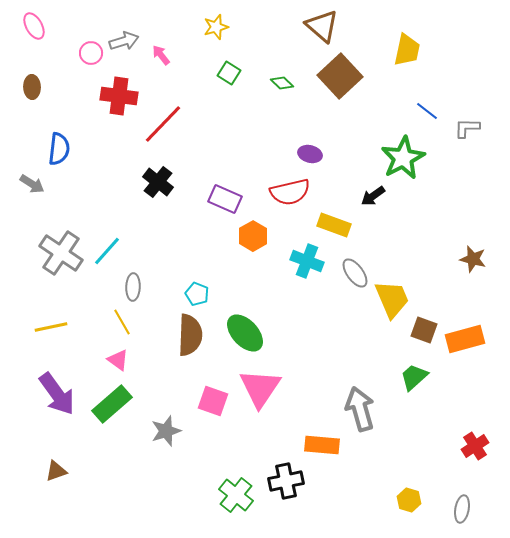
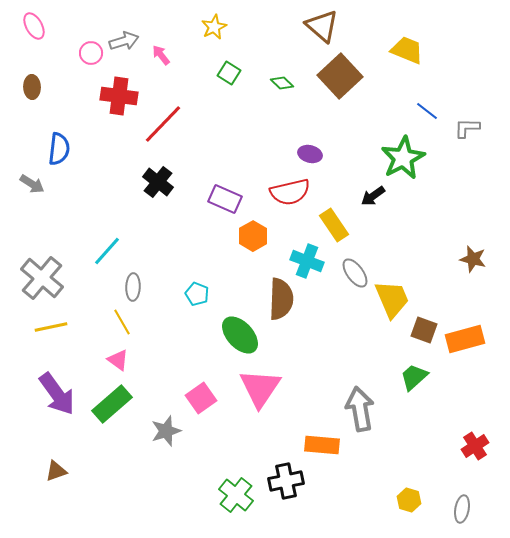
yellow star at (216, 27): moved 2 px left; rotated 10 degrees counterclockwise
yellow trapezoid at (407, 50): rotated 80 degrees counterclockwise
yellow rectangle at (334, 225): rotated 36 degrees clockwise
gray cross at (61, 253): moved 19 px left, 25 px down; rotated 6 degrees clockwise
green ellipse at (245, 333): moved 5 px left, 2 px down
brown semicircle at (190, 335): moved 91 px right, 36 px up
pink square at (213, 401): moved 12 px left, 3 px up; rotated 36 degrees clockwise
gray arrow at (360, 409): rotated 6 degrees clockwise
